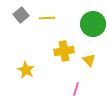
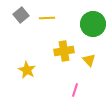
yellow star: moved 1 px right
pink line: moved 1 px left, 1 px down
